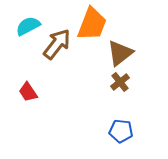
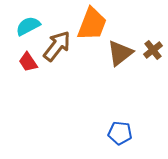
brown arrow: moved 2 px down
brown cross: moved 33 px right, 32 px up
red trapezoid: moved 30 px up
blue pentagon: moved 1 px left, 2 px down
